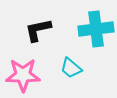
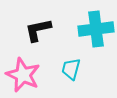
cyan trapezoid: moved 1 px down; rotated 65 degrees clockwise
pink star: rotated 24 degrees clockwise
